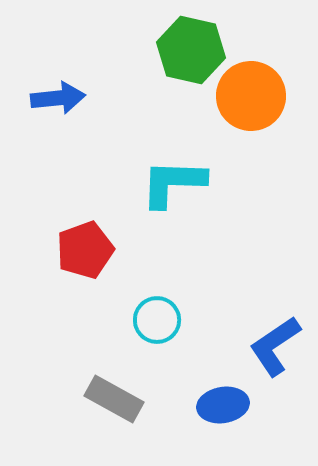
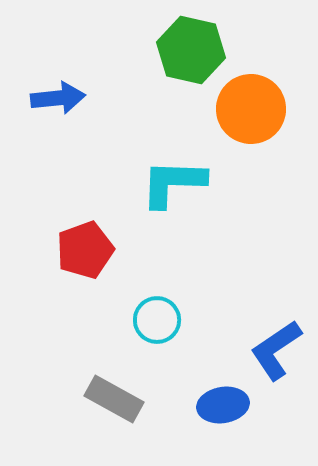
orange circle: moved 13 px down
blue L-shape: moved 1 px right, 4 px down
